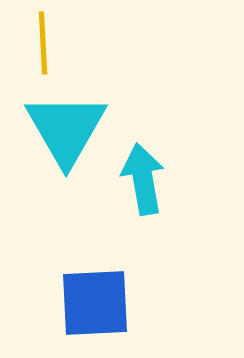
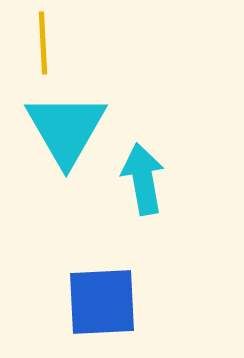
blue square: moved 7 px right, 1 px up
